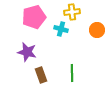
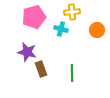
brown rectangle: moved 6 px up
